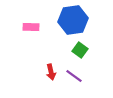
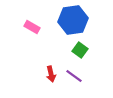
pink rectangle: moved 1 px right; rotated 28 degrees clockwise
red arrow: moved 2 px down
